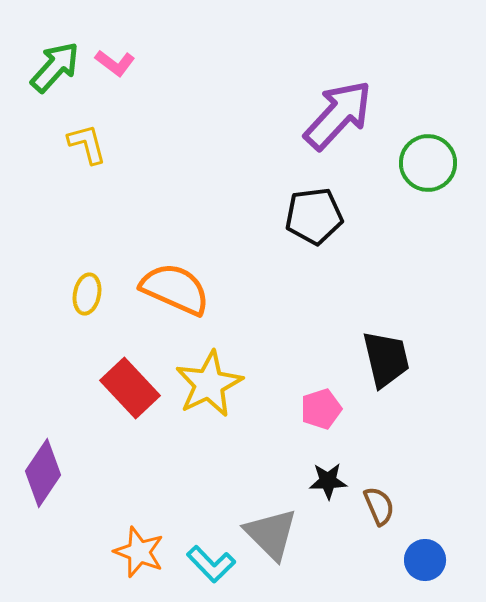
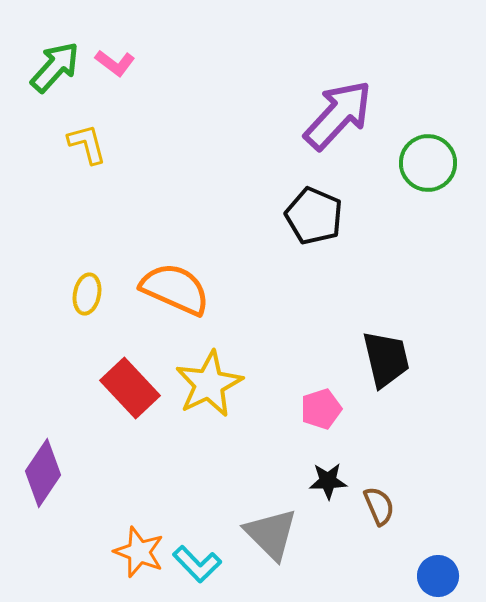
black pentagon: rotated 30 degrees clockwise
blue circle: moved 13 px right, 16 px down
cyan L-shape: moved 14 px left
